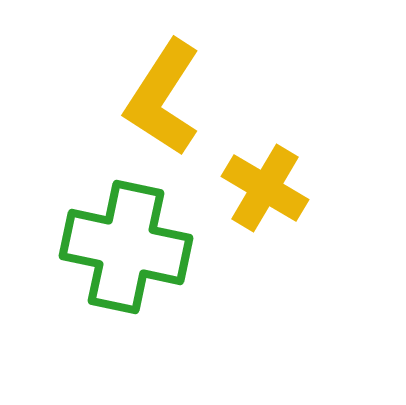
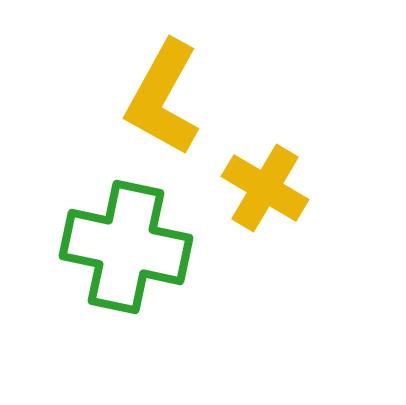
yellow L-shape: rotated 4 degrees counterclockwise
